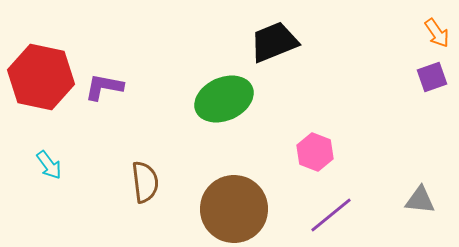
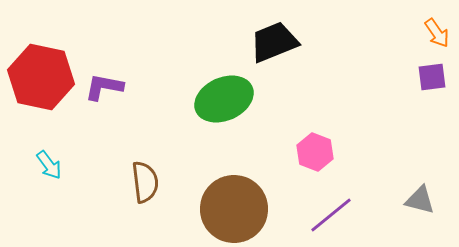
purple square: rotated 12 degrees clockwise
gray triangle: rotated 8 degrees clockwise
